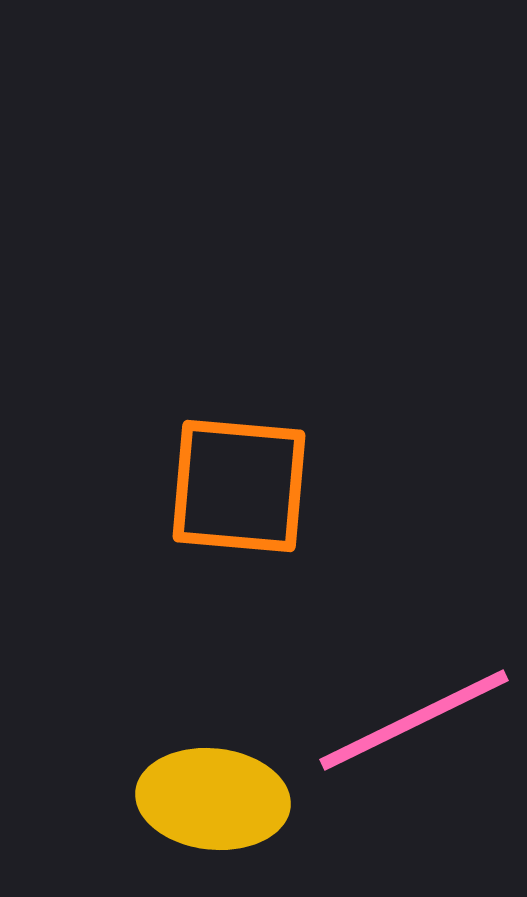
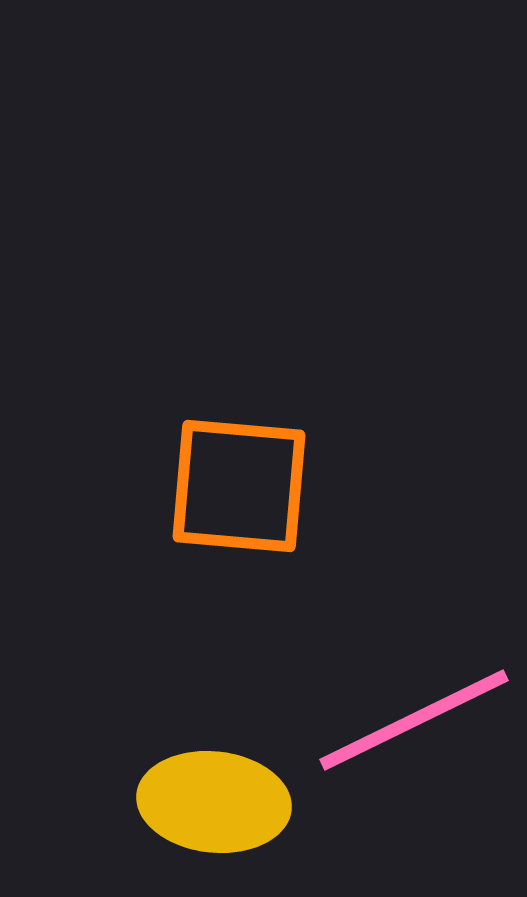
yellow ellipse: moved 1 px right, 3 px down
